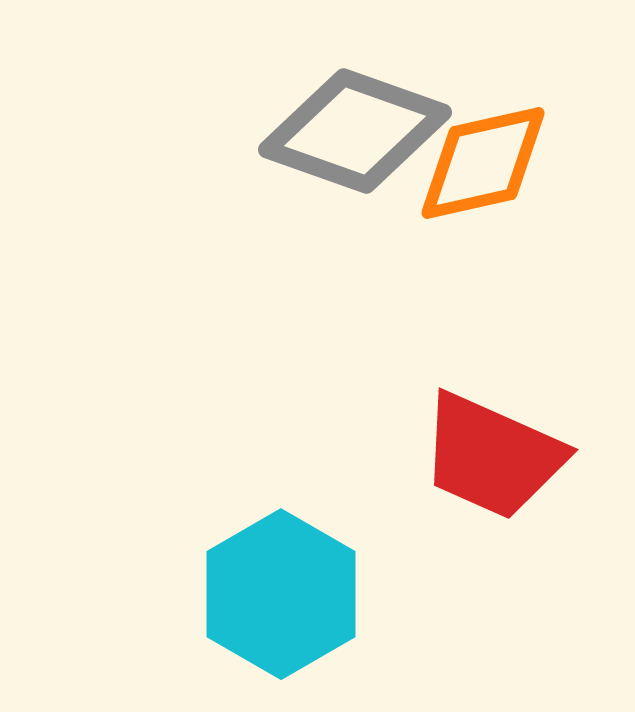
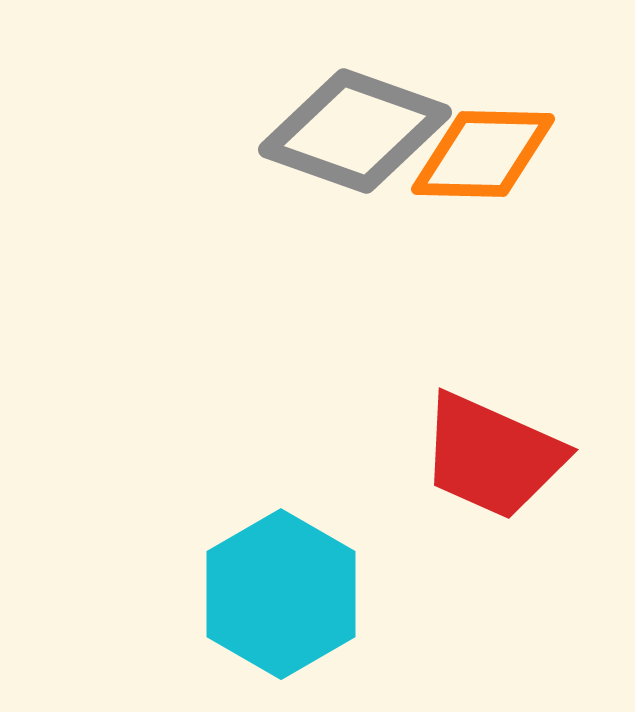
orange diamond: moved 9 px up; rotated 14 degrees clockwise
